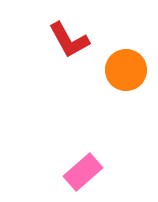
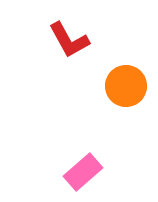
orange circle: moved 16 px down
